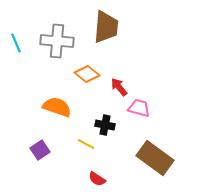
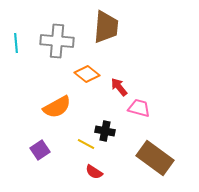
cyan line: rotated 18 degrees clockwise
orange semicircle: rotated 132 degrees clockwise
black cross: moved 6 px down
red semicircle: moved 3 px left, 7 px up
